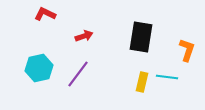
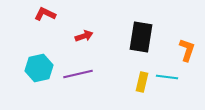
purple line: rotated 40 degrees clockwise
